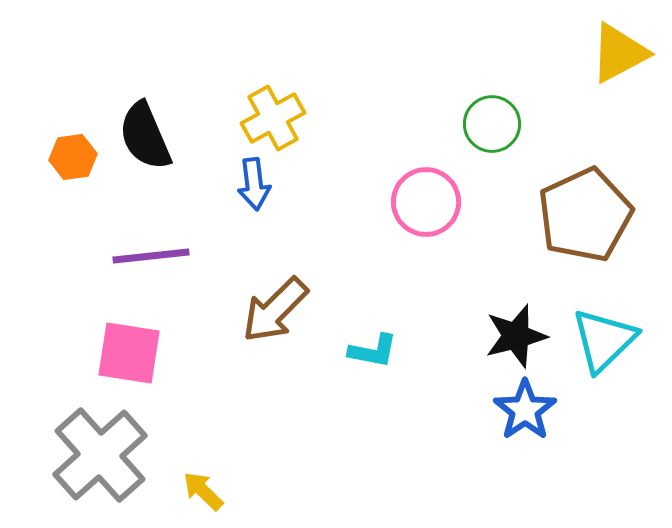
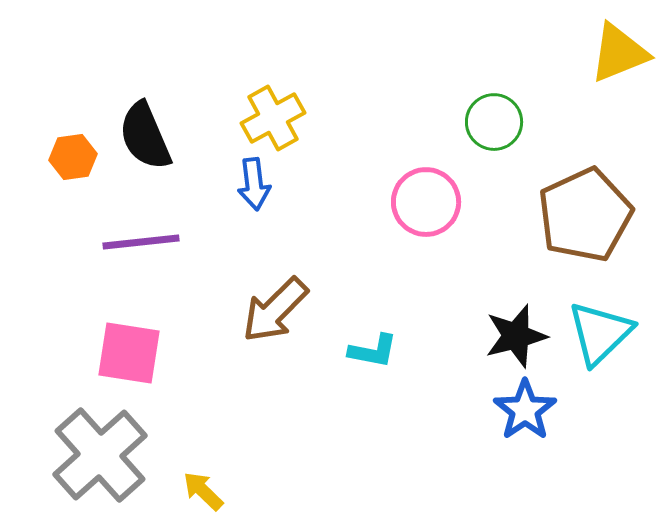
yellow triangle: rotated 6 degrees clockwise
green circle: moved 2 px right, 2 px up
purple line: moved 10 px left, 14 px up
cyan triangle: moved 4 px left, 7 px up
